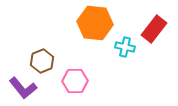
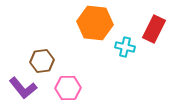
red rectangle: rotated 12 degrees counterclockwise
brown hexagon: rotated 15 degrees clockwise
pink hexagon: moved 7 px left, 7 px down
